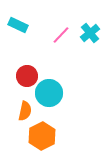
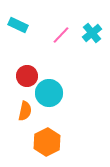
cyan cross: moved 2 px right
orange hexagon: moved 5 px right, 6 px down
